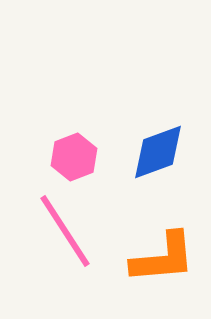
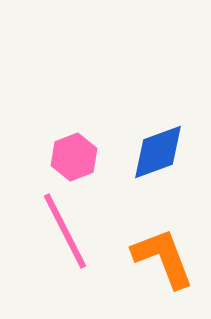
pink line: rotated 6 degrees clockwise
orange L-shape: rotated 106 degrees counterclockwise
